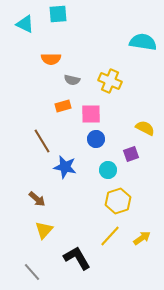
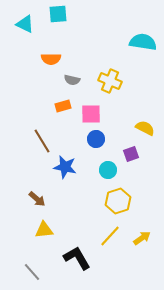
yellow triangle: rotated 42 degrees clockwise
